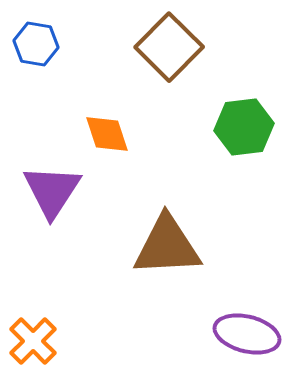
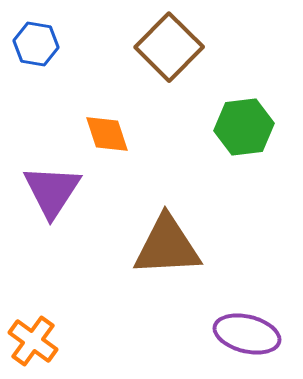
orange cross: rotated 9 degrees counterclockwise
